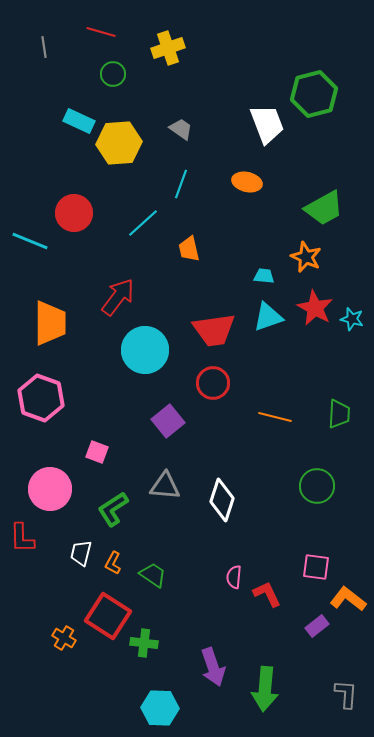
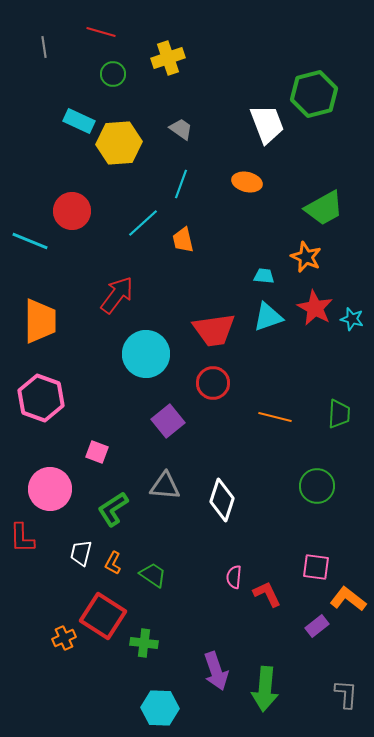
yellow cross at (168, 48): moved 10 px down
red circle at (74, 213): moved 2 px left, 2 px up
orange trapezoid at (189, 249): moved 6 px left, 9 px up
red arrow at (118, 297): moved 1 px left, 2 px up
orange trapezoid at (50, 323): moved 10 px left, 2 px up
cyan circle at (145, 350): moved 1 px right, 4 px down
red square at (108, 616): moved 5 px left
orange cross at (64, 638): rotated 35 degrees clockwise
purple arrow at (213, 667): moved 3 px right, 4 px down
